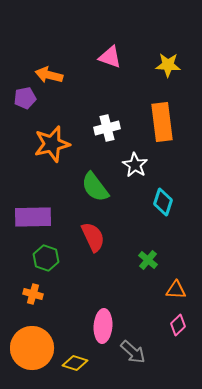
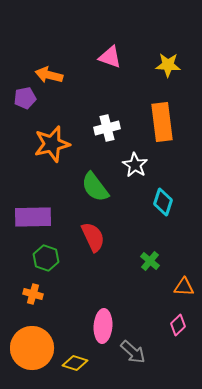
green cross: moved 2 px right, 1 px down
orange triangle: moved 8 px right, 3 px up
